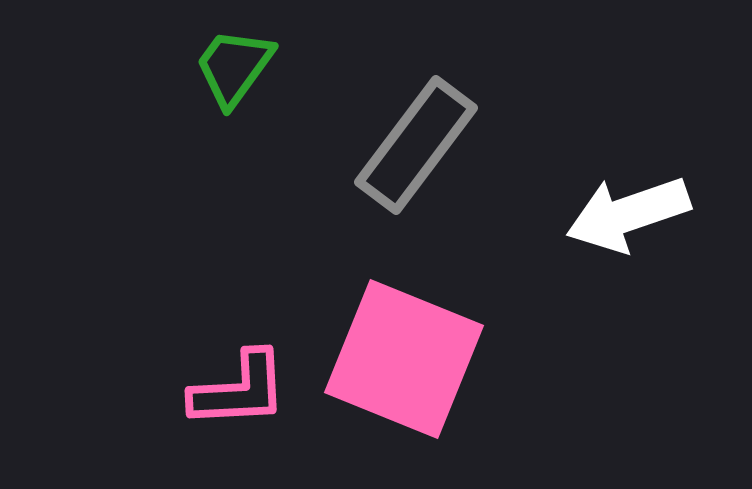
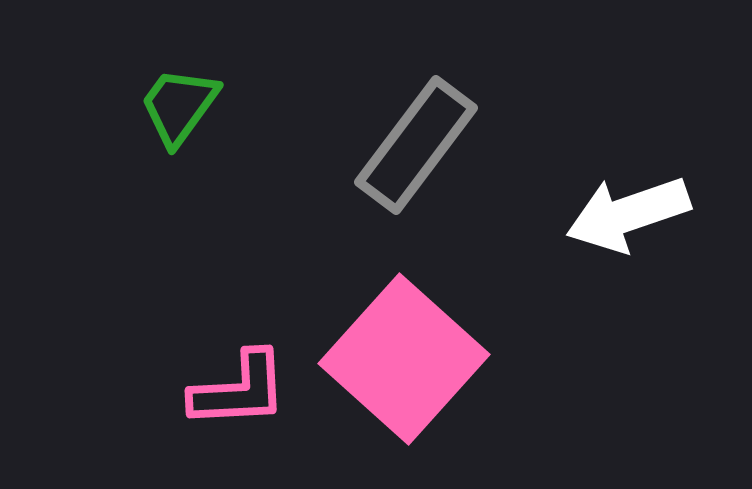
green trapezoid: moved 55 px left, 39 px down
pink square: rotated 20 degrees clockwise
